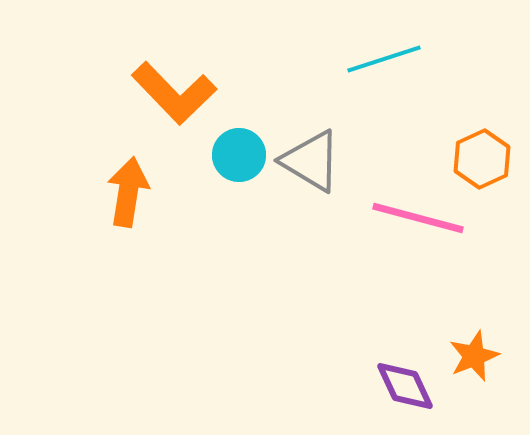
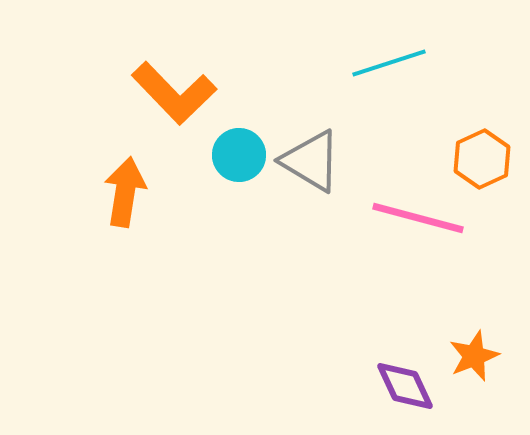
cyan line: moved 5 px right, 4 px down
orange arrow: moved 3 px left
